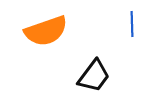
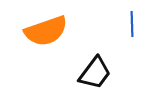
black trapezoid: moved 1 px right, 3 px up
